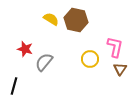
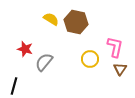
brown hexagon: moved 2 px down
